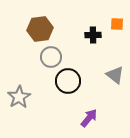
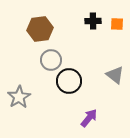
black cross: moved 14 px up
gray circle: moved 3 px down
black circle: moved 1 px right
